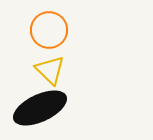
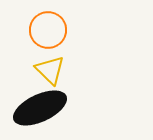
orange circle: moved 1 px left
